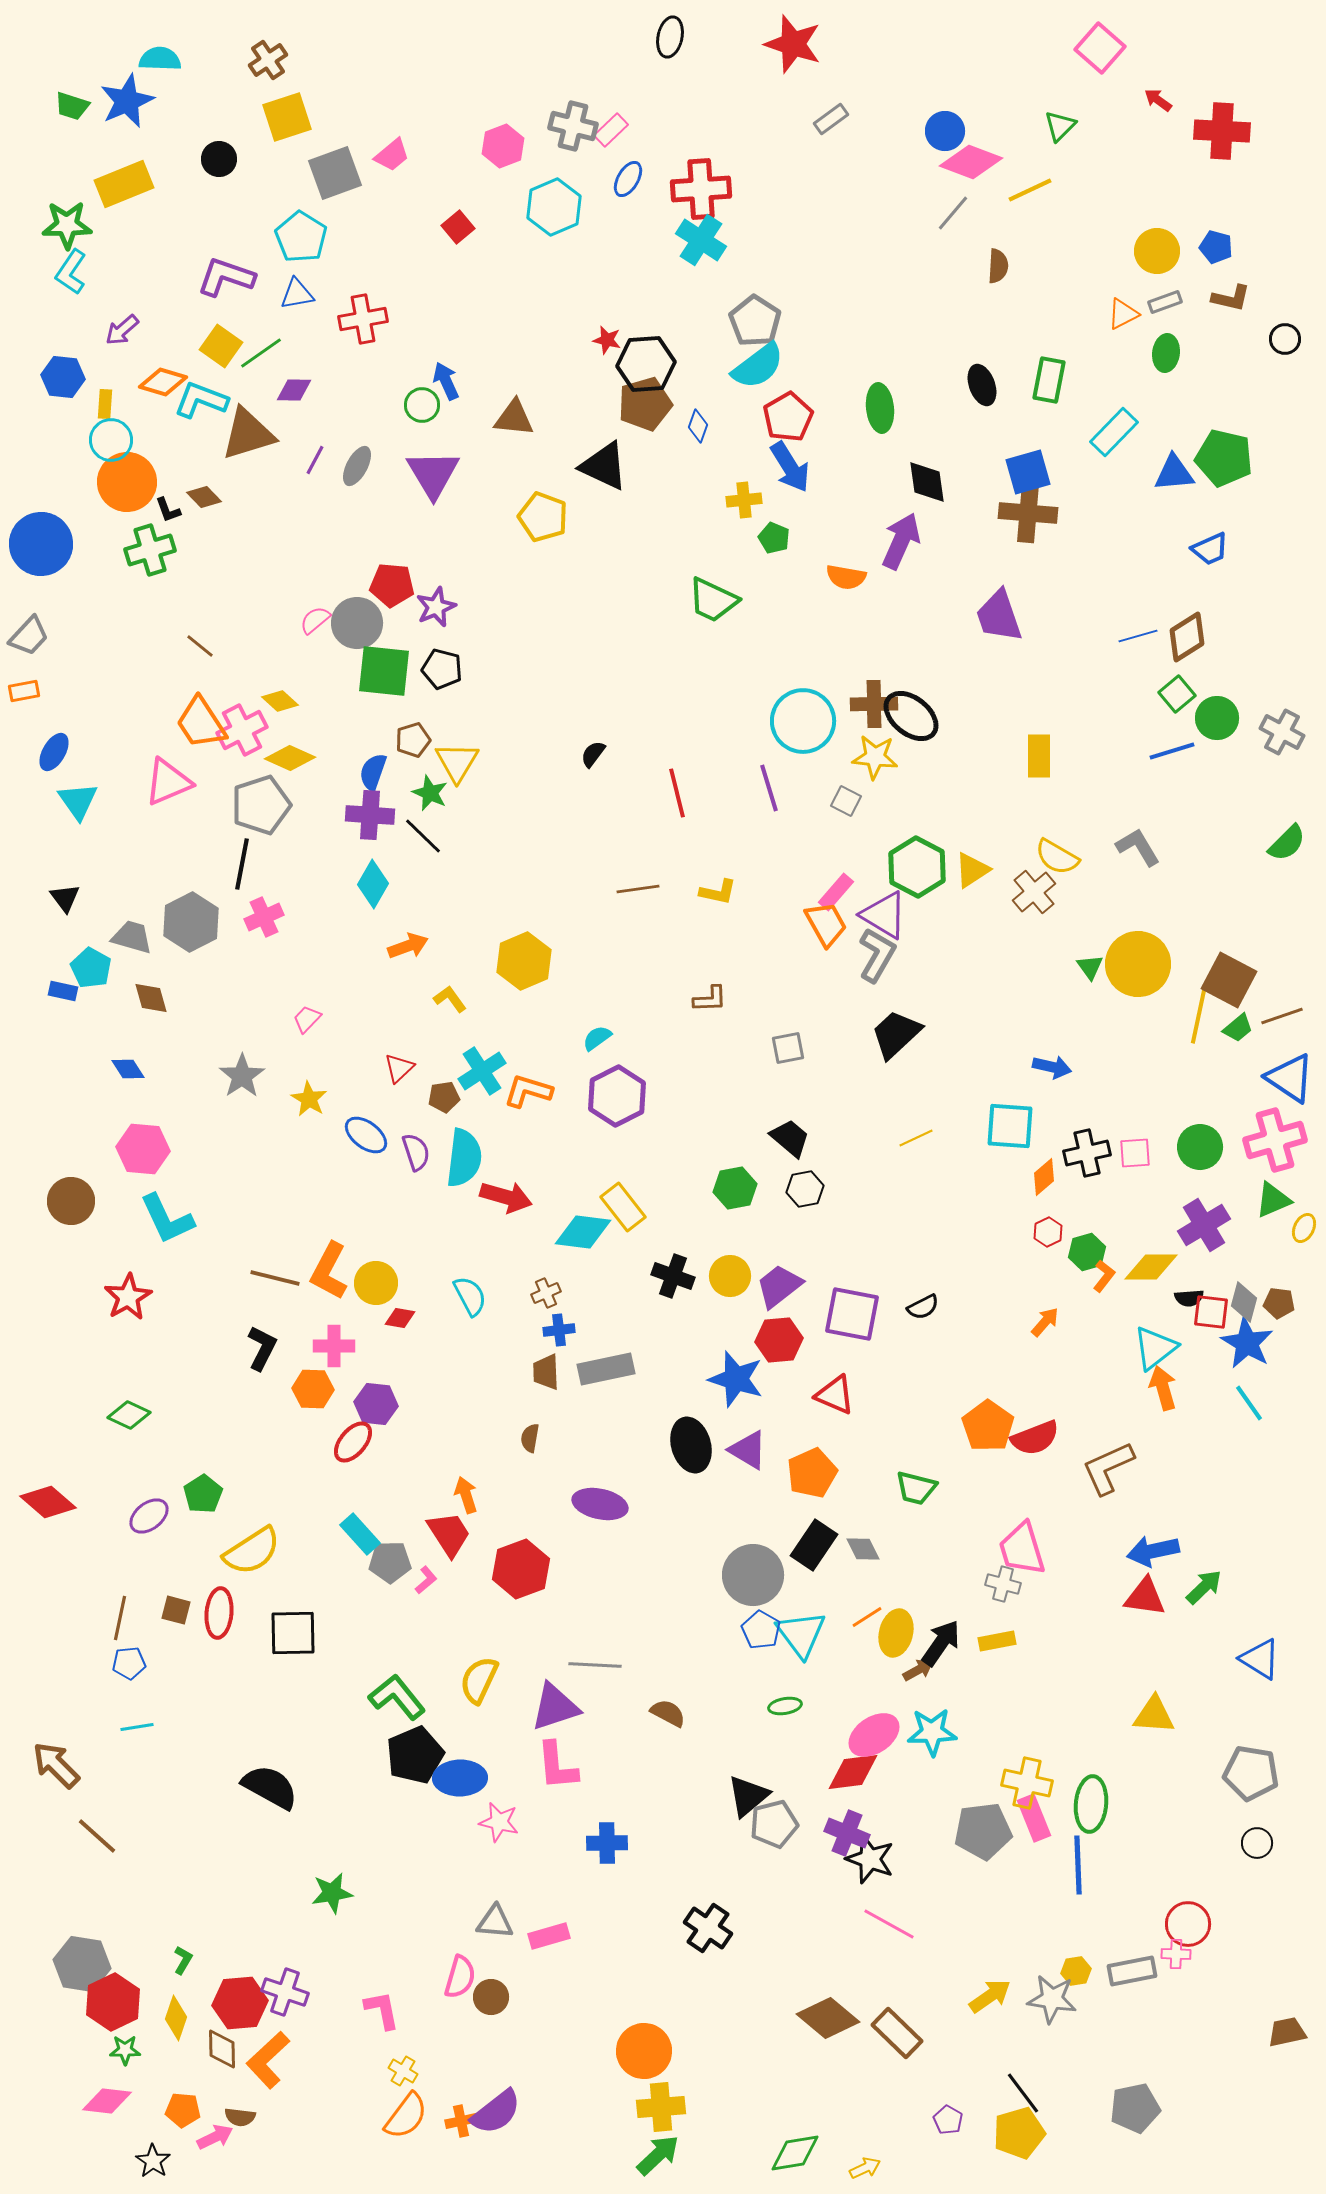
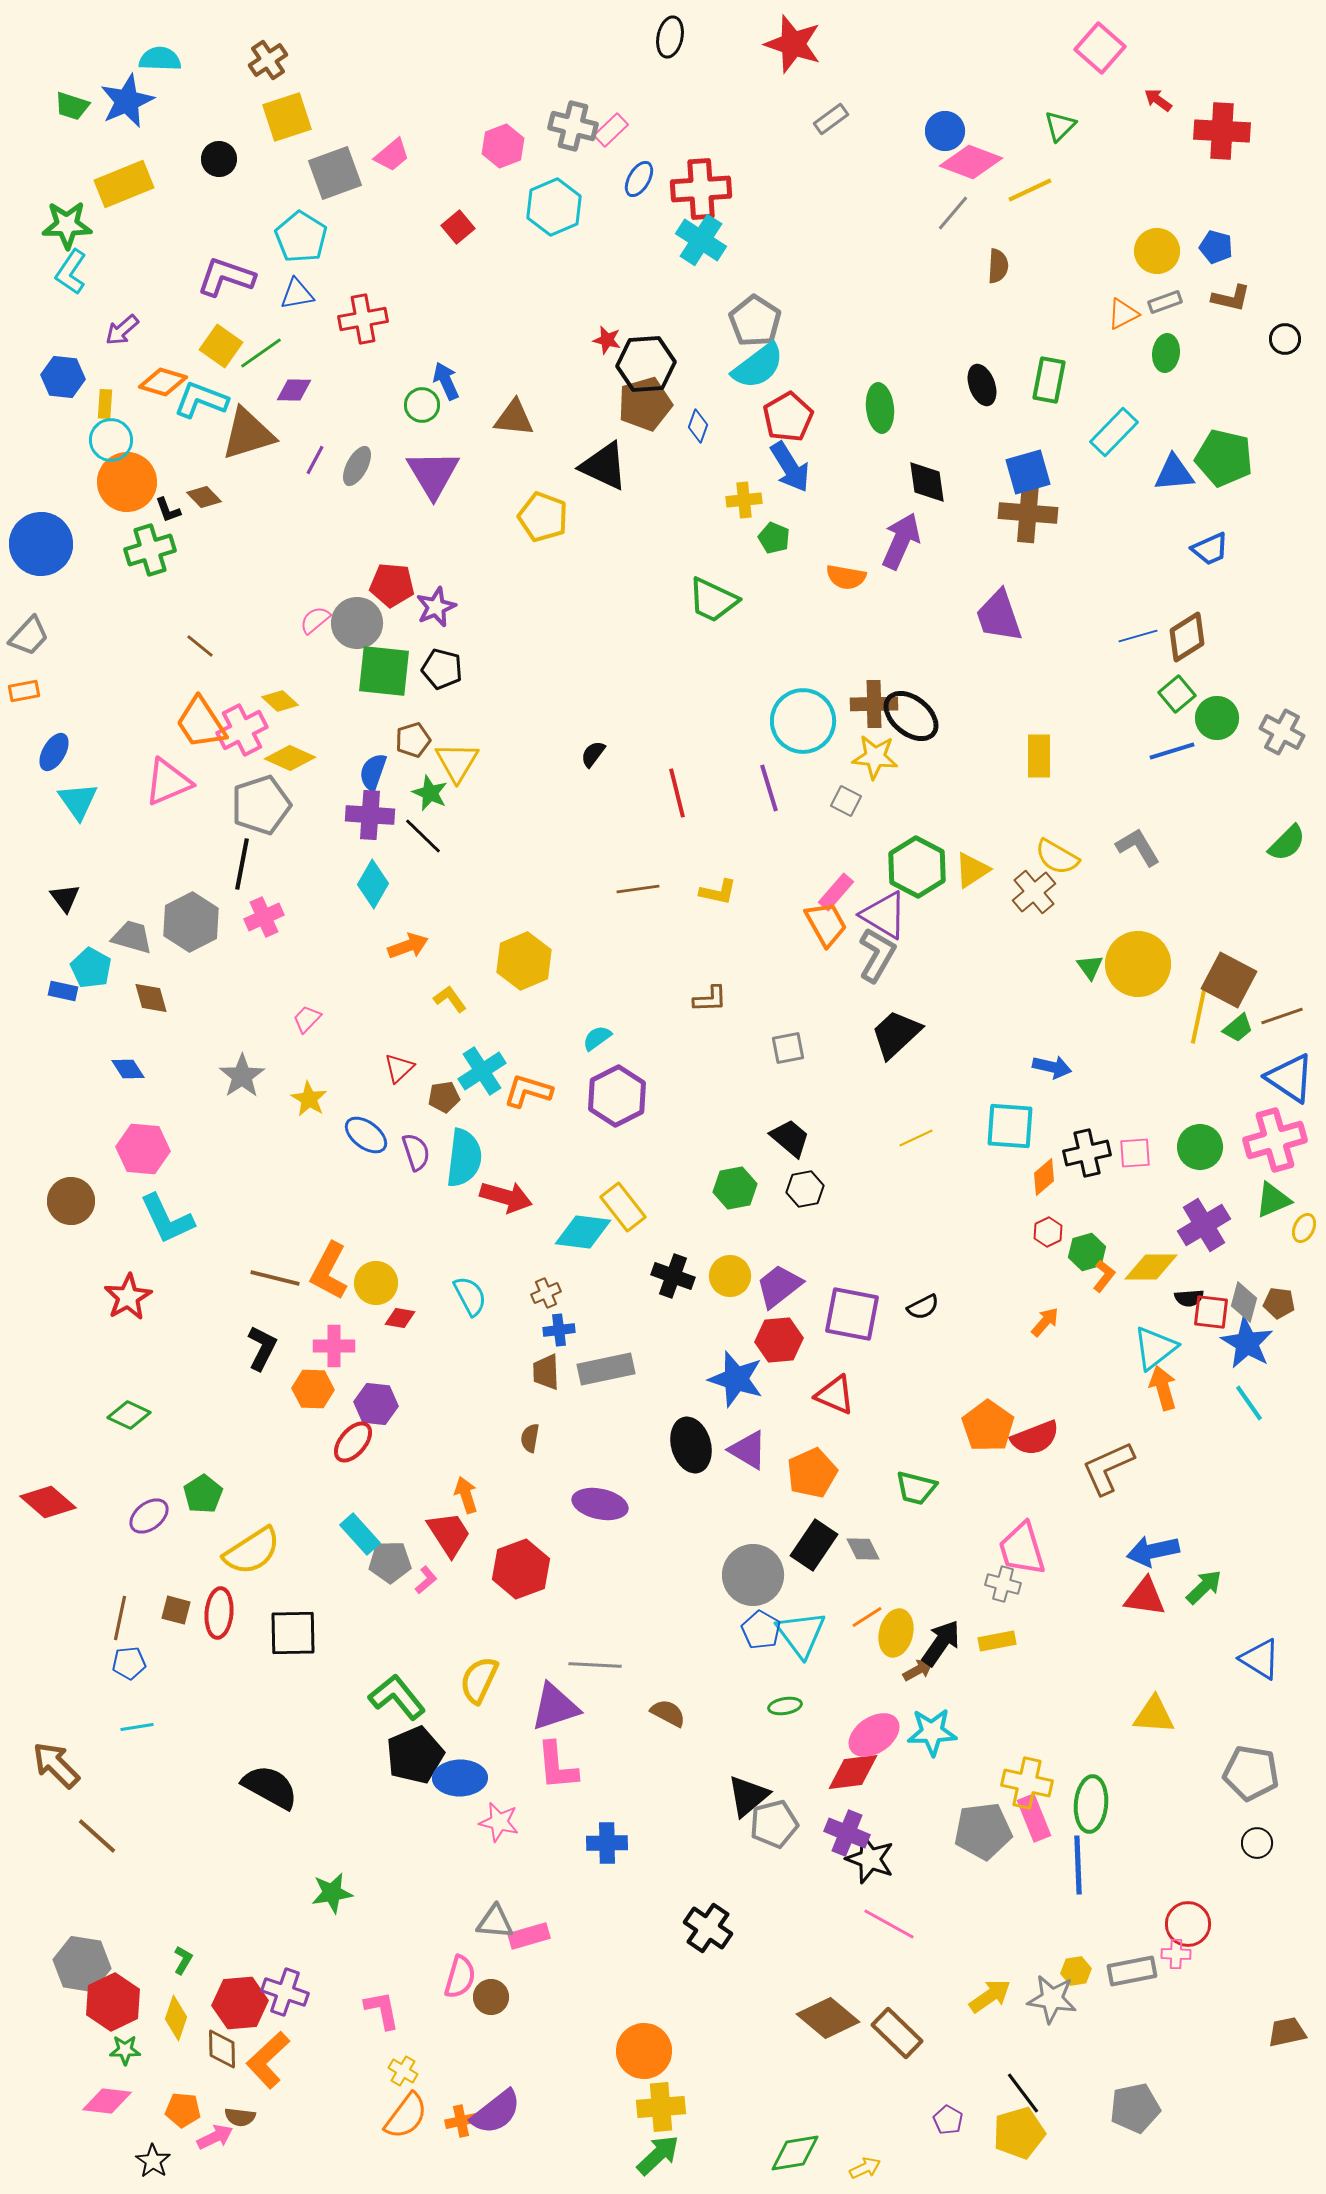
blue ellipse at (628, 179): moved 11 px right
pink rectangle at (549, 1936): moved 20 px left
